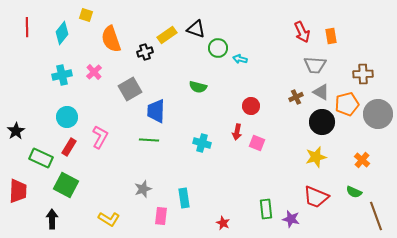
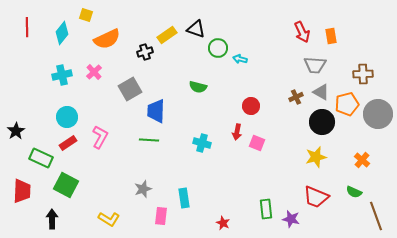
orange semicircle at (111, 39): moved 4 px left; rotated 96 degrees counterclockwise
red rectangle at (69, 147): moved 1 px left, 4 px up; rotated 24 degrees clockwise
red trapezoid at (18, 191): moved 4 px right
